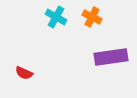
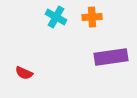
orange cross: rotated 30 degrees counterclockwise
